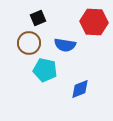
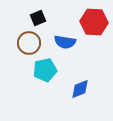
blue semicircle: moved 3 px up
cyan pentagon: rotated 25 degrees counterclockwise
